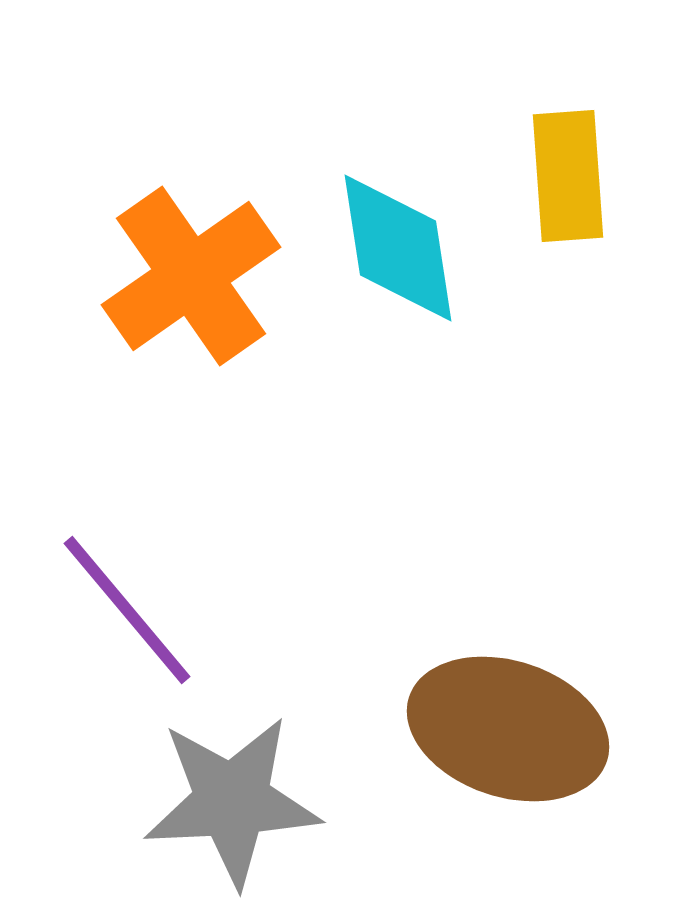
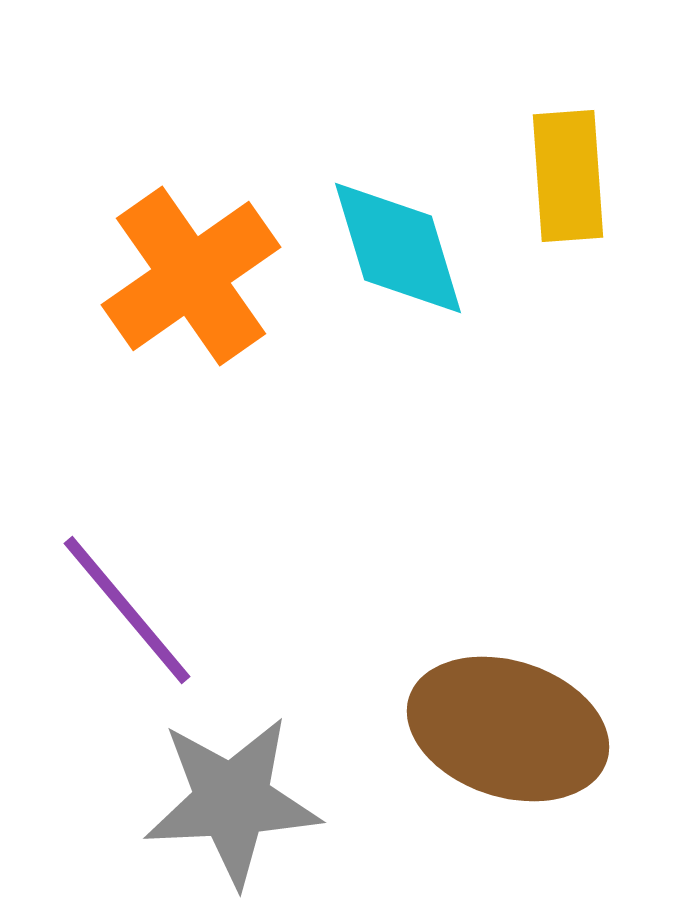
cyan diamond: rotated 8 degrees counterclockwise
